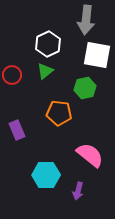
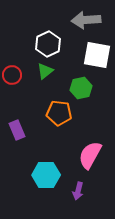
gray arrow: rotated 80 degrees clockwise
green hexagon: moved 4 px left
pink semicircle: rotated 100 degrees counterclockwise
